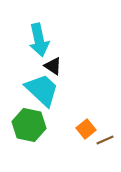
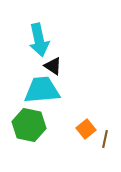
cyan trapezoid: rotated 48 degrees counterclockwise
brown line: moved 1 px up; rotated 54 degrees counterclockwise
